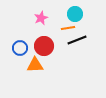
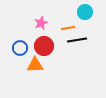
cyan circle: moved 10 px right, 2 px up
pink star: moved 5 px down
black line: rotated 12 degrees clockwise
